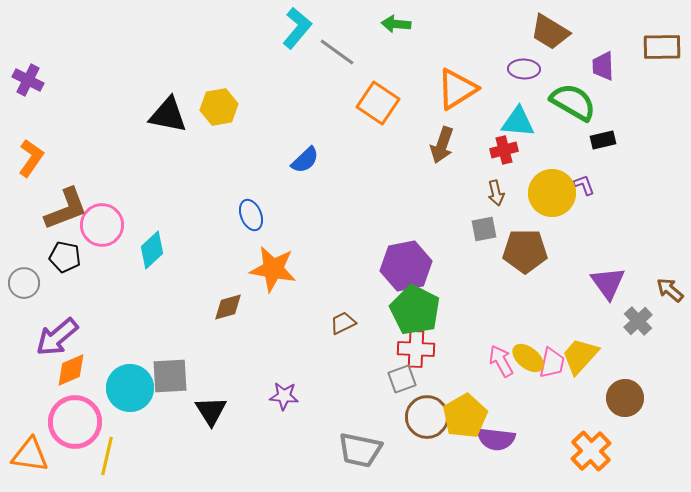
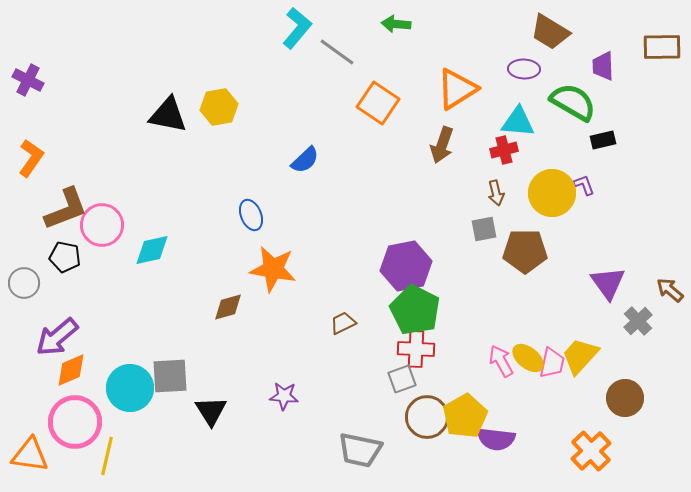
cyan diamond at (152, 250): rotated 30 degrees clockwise
